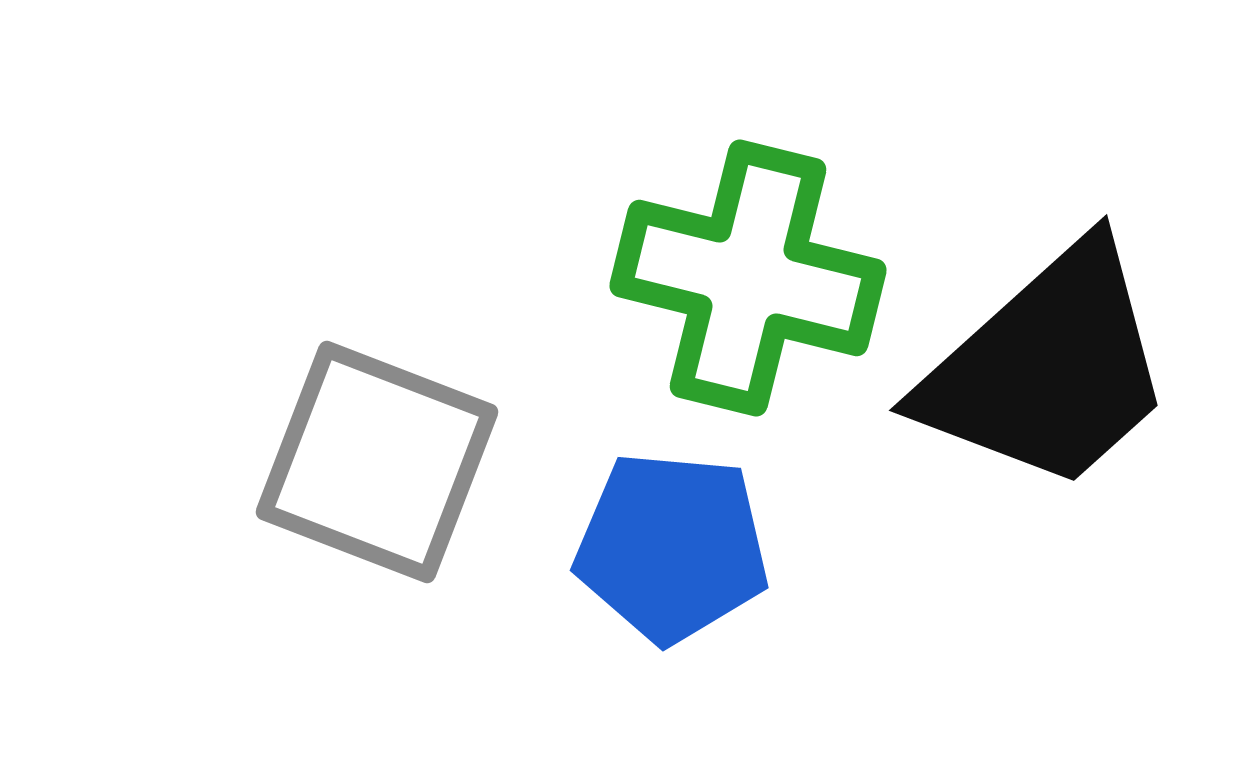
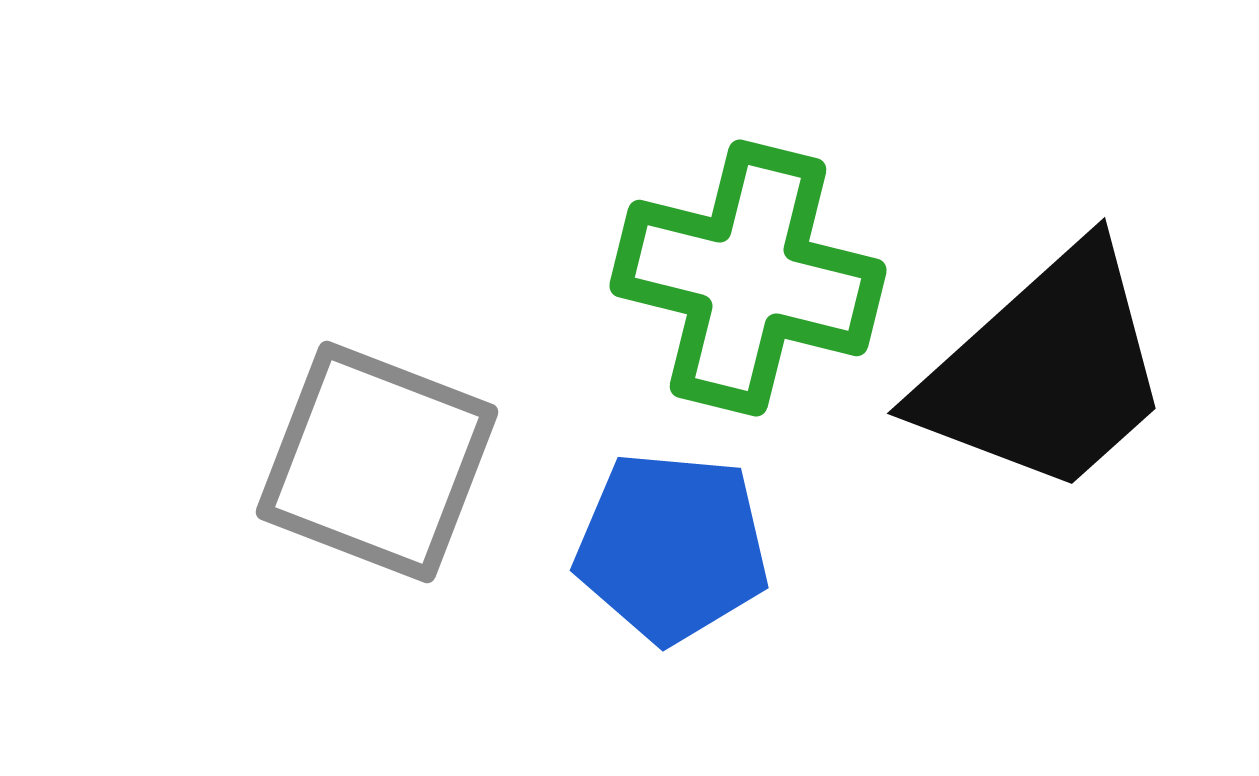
black trapezoid: moved 2 px left, 3 px down
